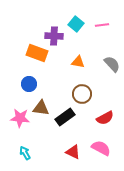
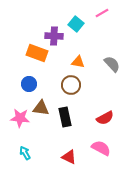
pink line: moved 12 px up; rotated 24 degrees counterclockwise
brown circle: moved 11 px left, 9 px up
black rectangle: rotated 66 degrees counterclockwise
red triangle: moved 4 px left, 5 px down
